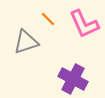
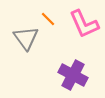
gray triangle: moved 4 px up; rotated 48 degrees counterclockwise
purple cross: moved 4 px up
